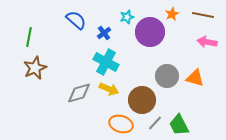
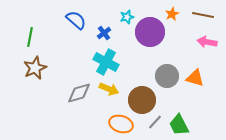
green line: moved 1 px right
gray line: moved 1 px up
